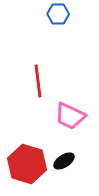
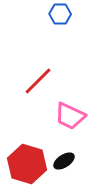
blue hexagon: moved 2 px right
red line: rotated 52 degrees clockwise
